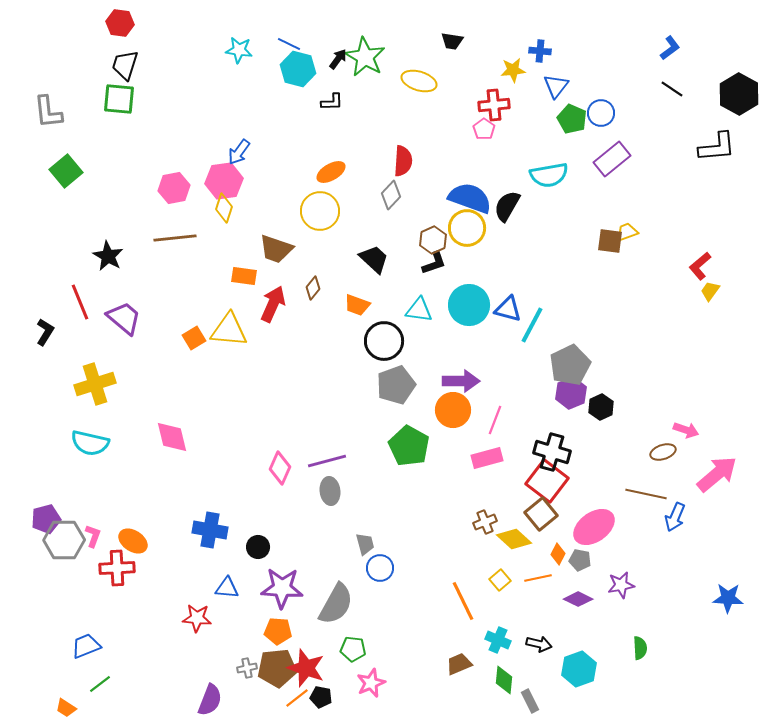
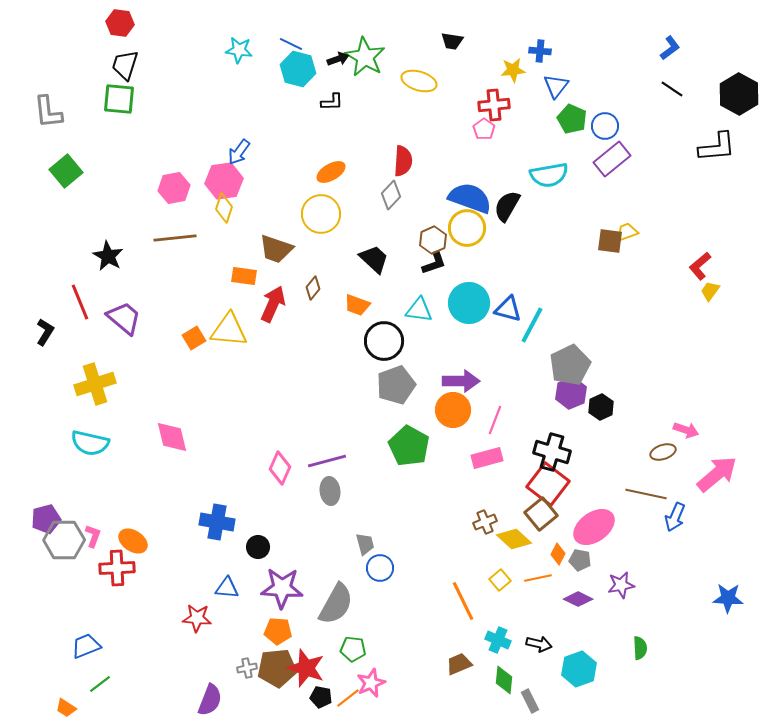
blue line at (289, 44): moved 2 px right
black arrow at (338, 59): rotated 35 degrees clockwise
blue circle at (601, 113): moved 4 px right, 13 px down
yellow circle at (320, 211): moved 1 px right, 3 px down
cyan circle at (469, 305): moved 2 px up
red square at (547, 481): moved 1 px right, 3 px down
blue cross at (210, 530): moved 7 px right, 8 px up
orange line at (297, 698): moved 51 px right
